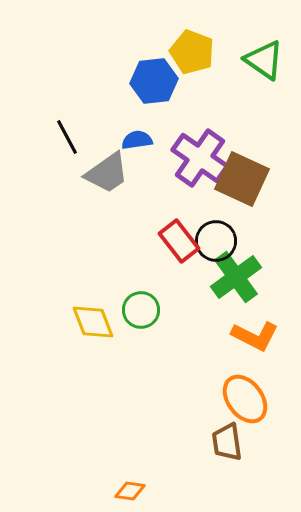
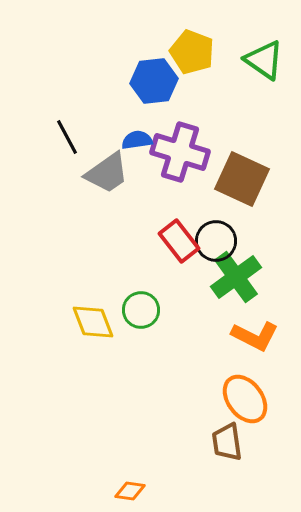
purple cross: moved 20 px left, 6 px up; rotated 18 degrees counterclockwise
